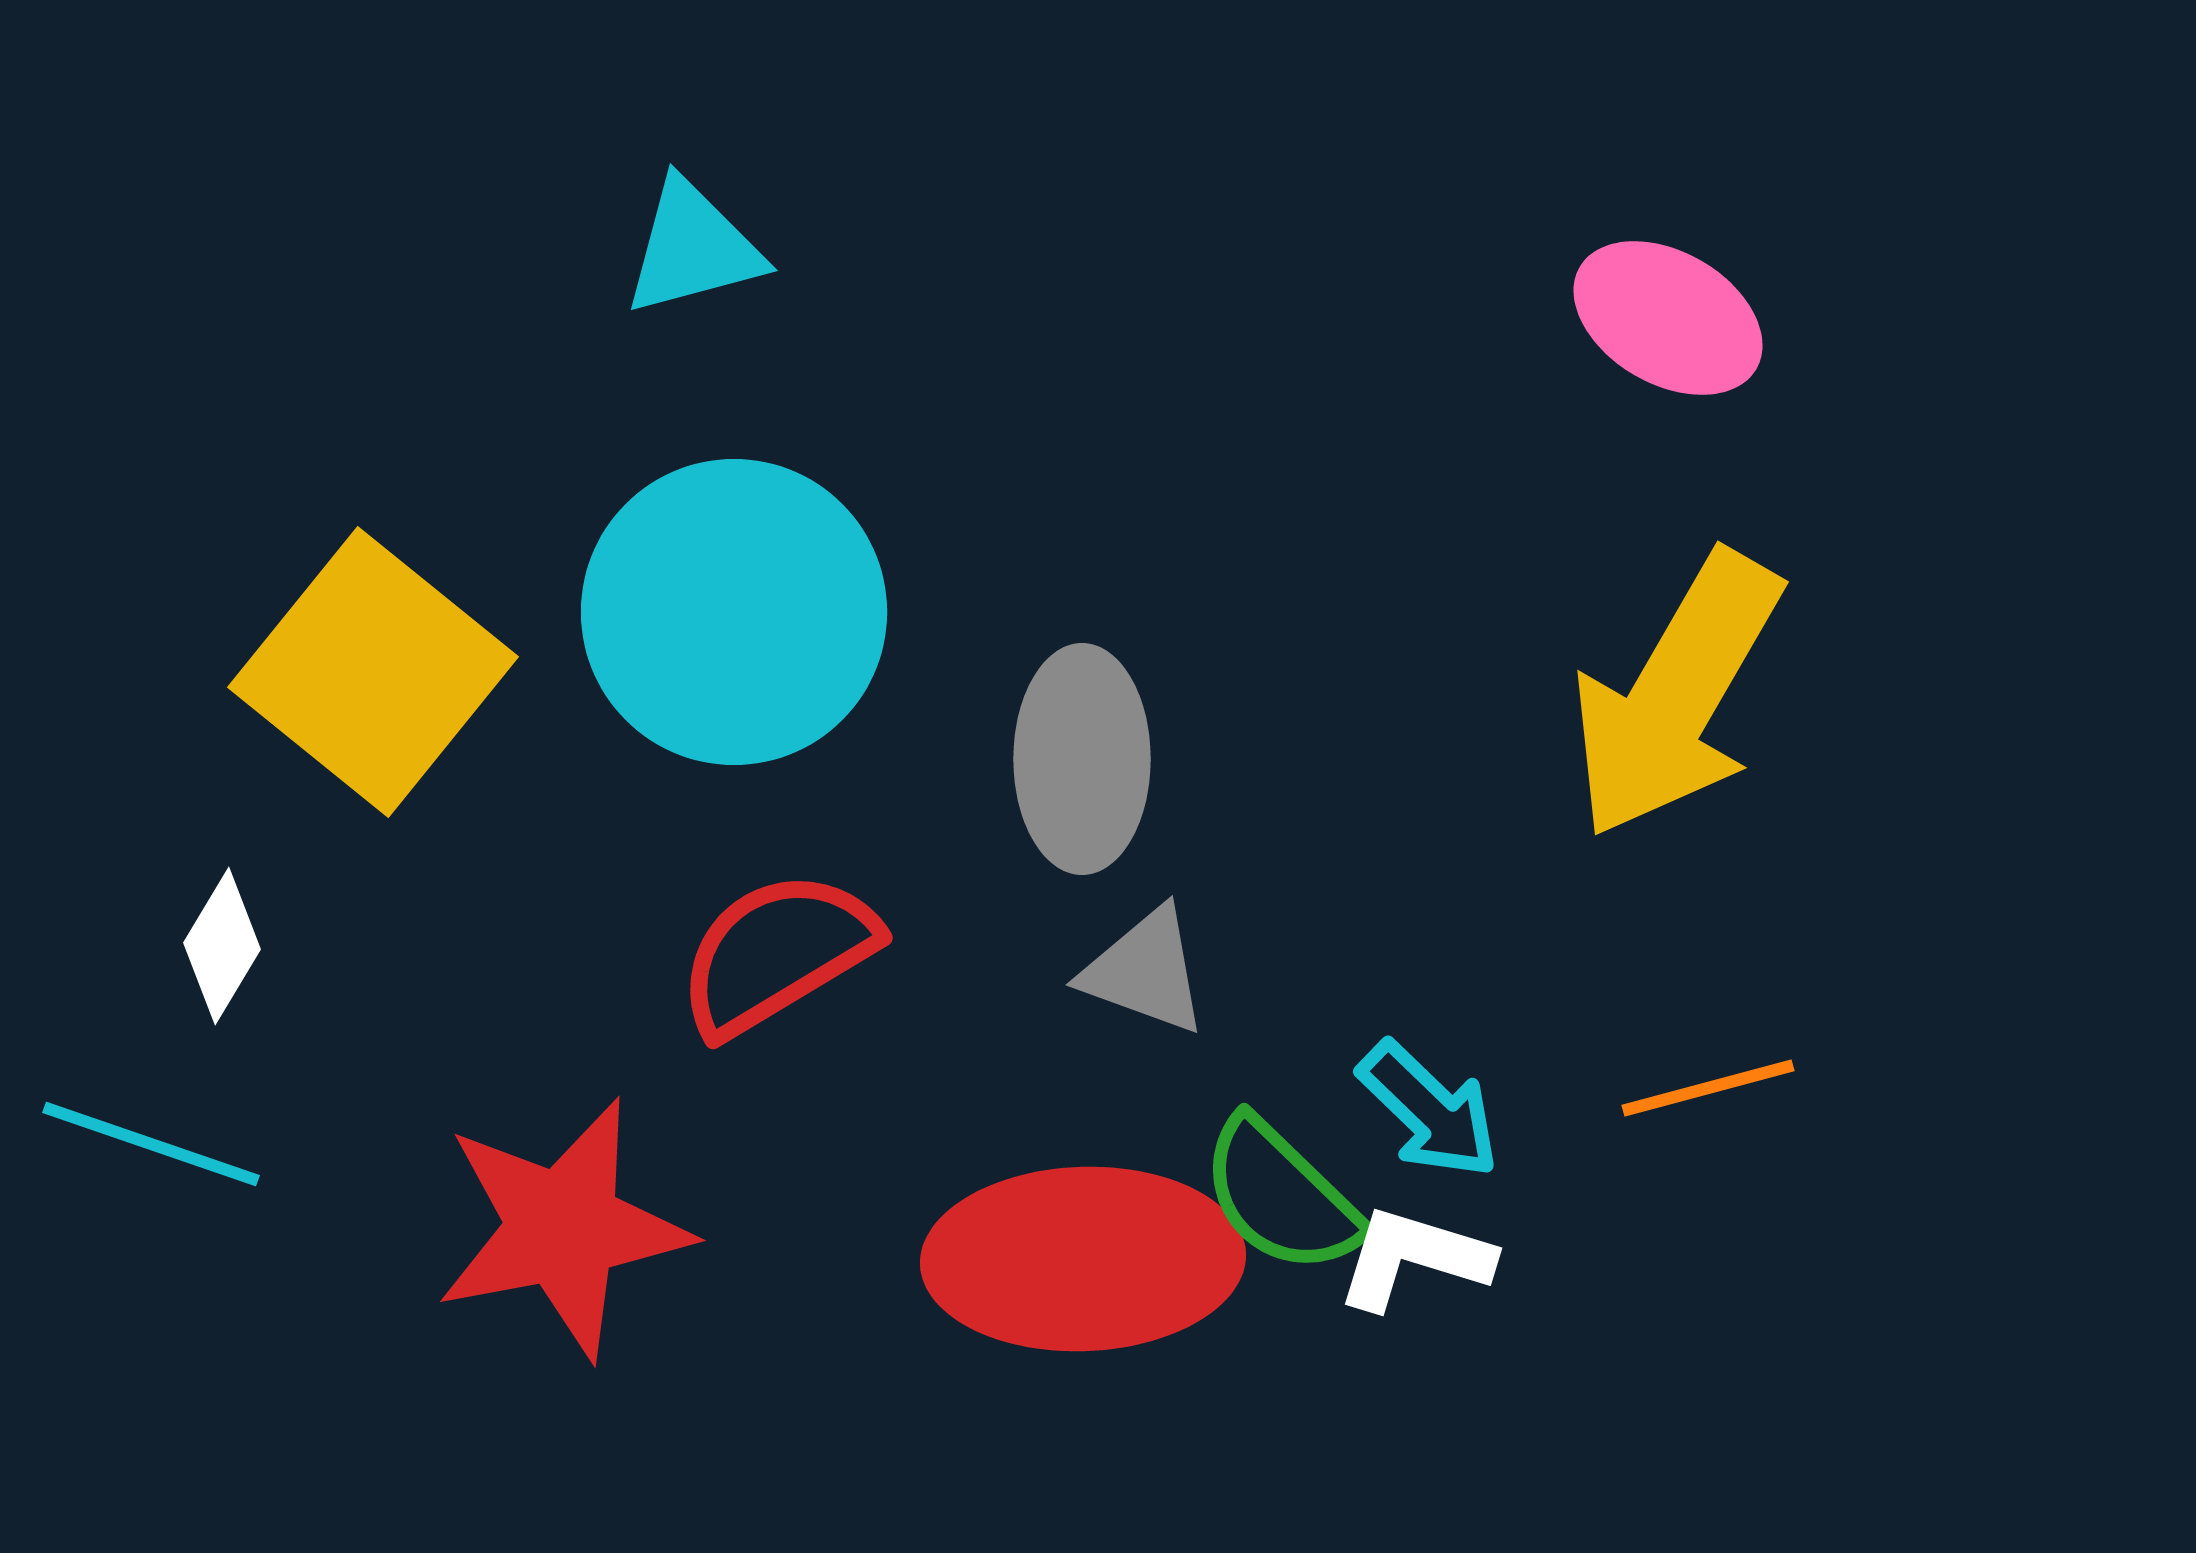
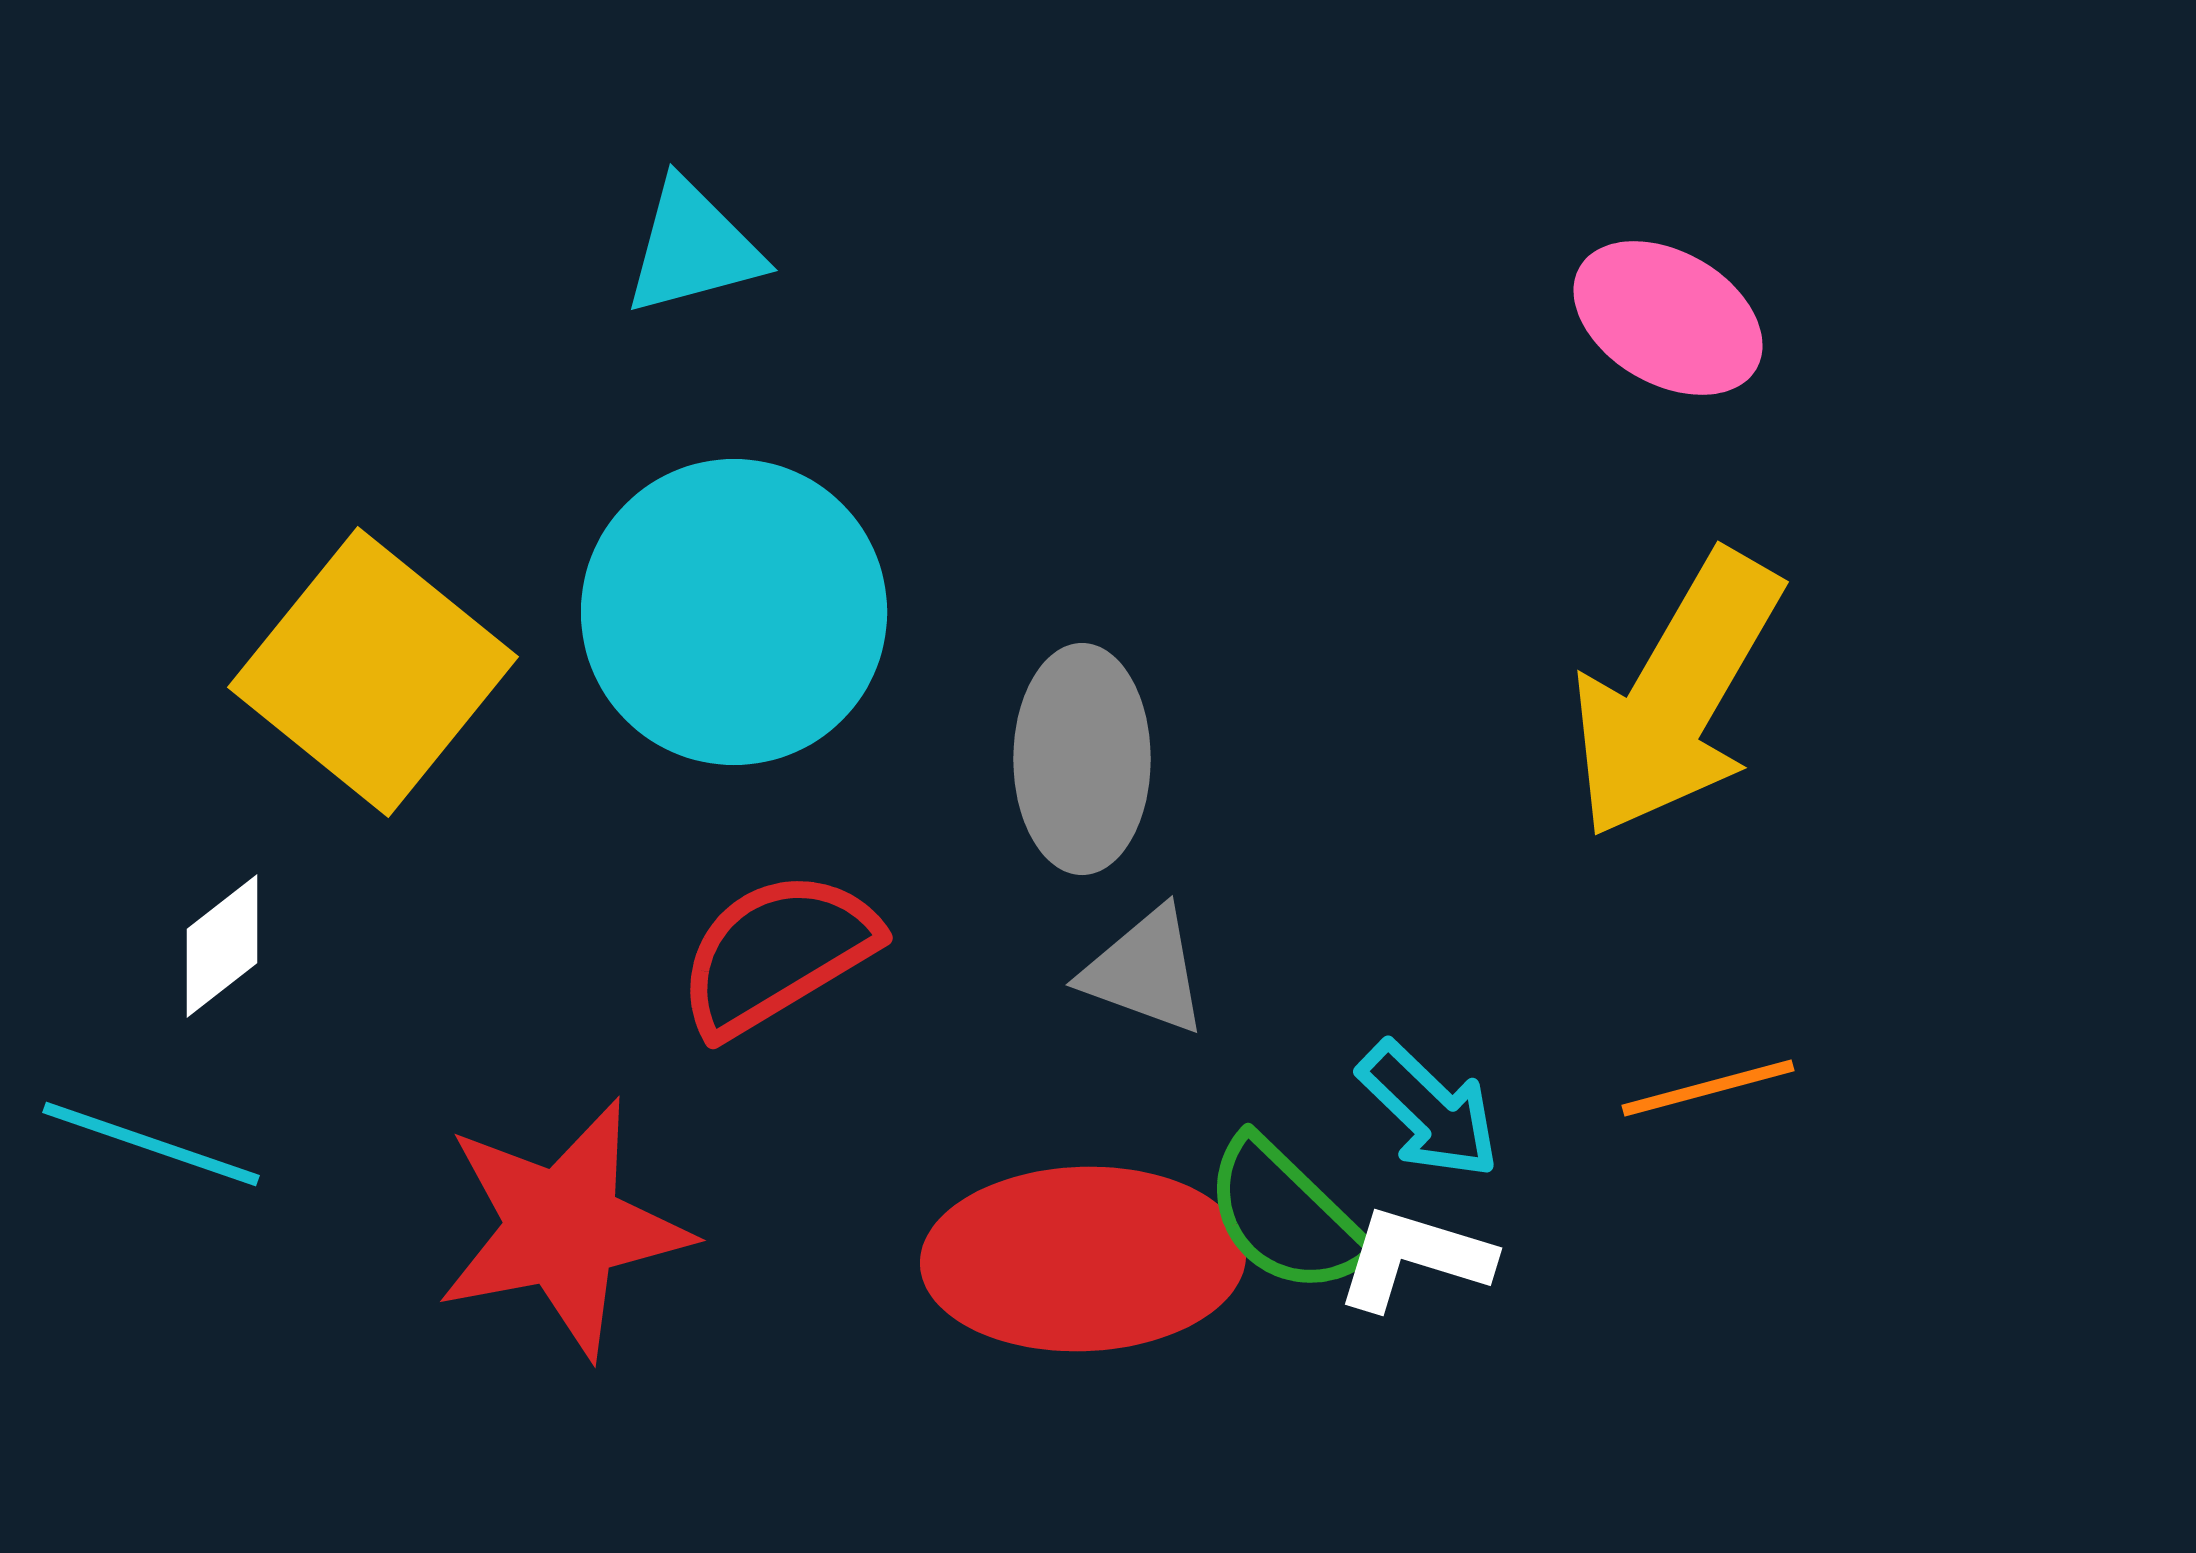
white diamond: rotated 21 degrees clockwise
green semicircle: moved 4 px right, 20 px down
